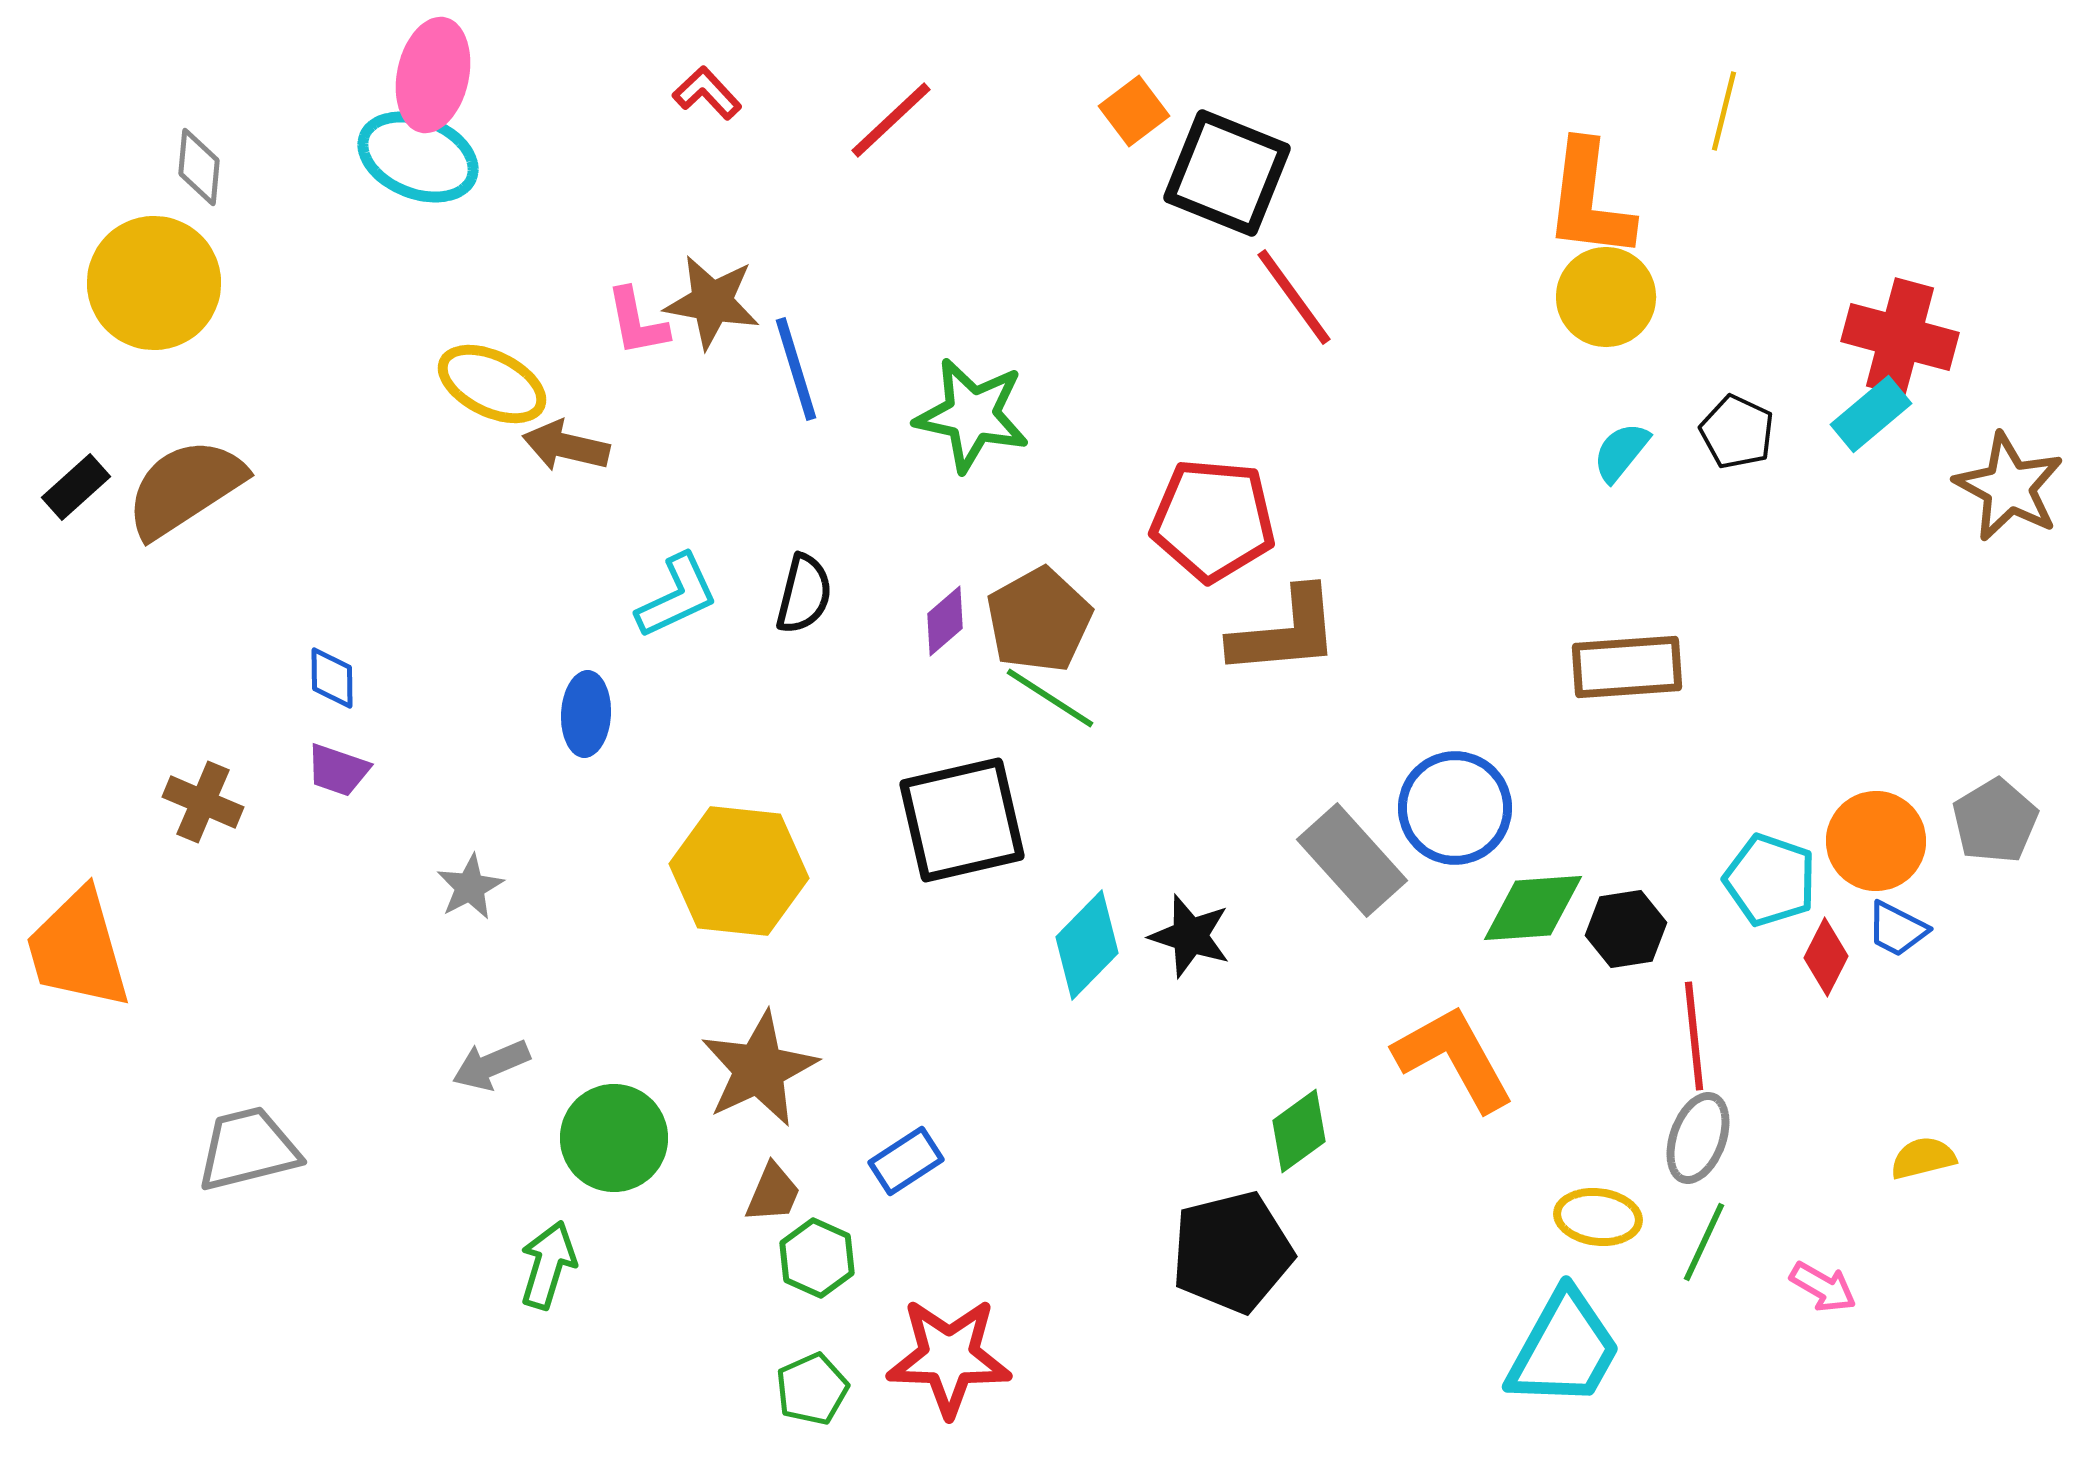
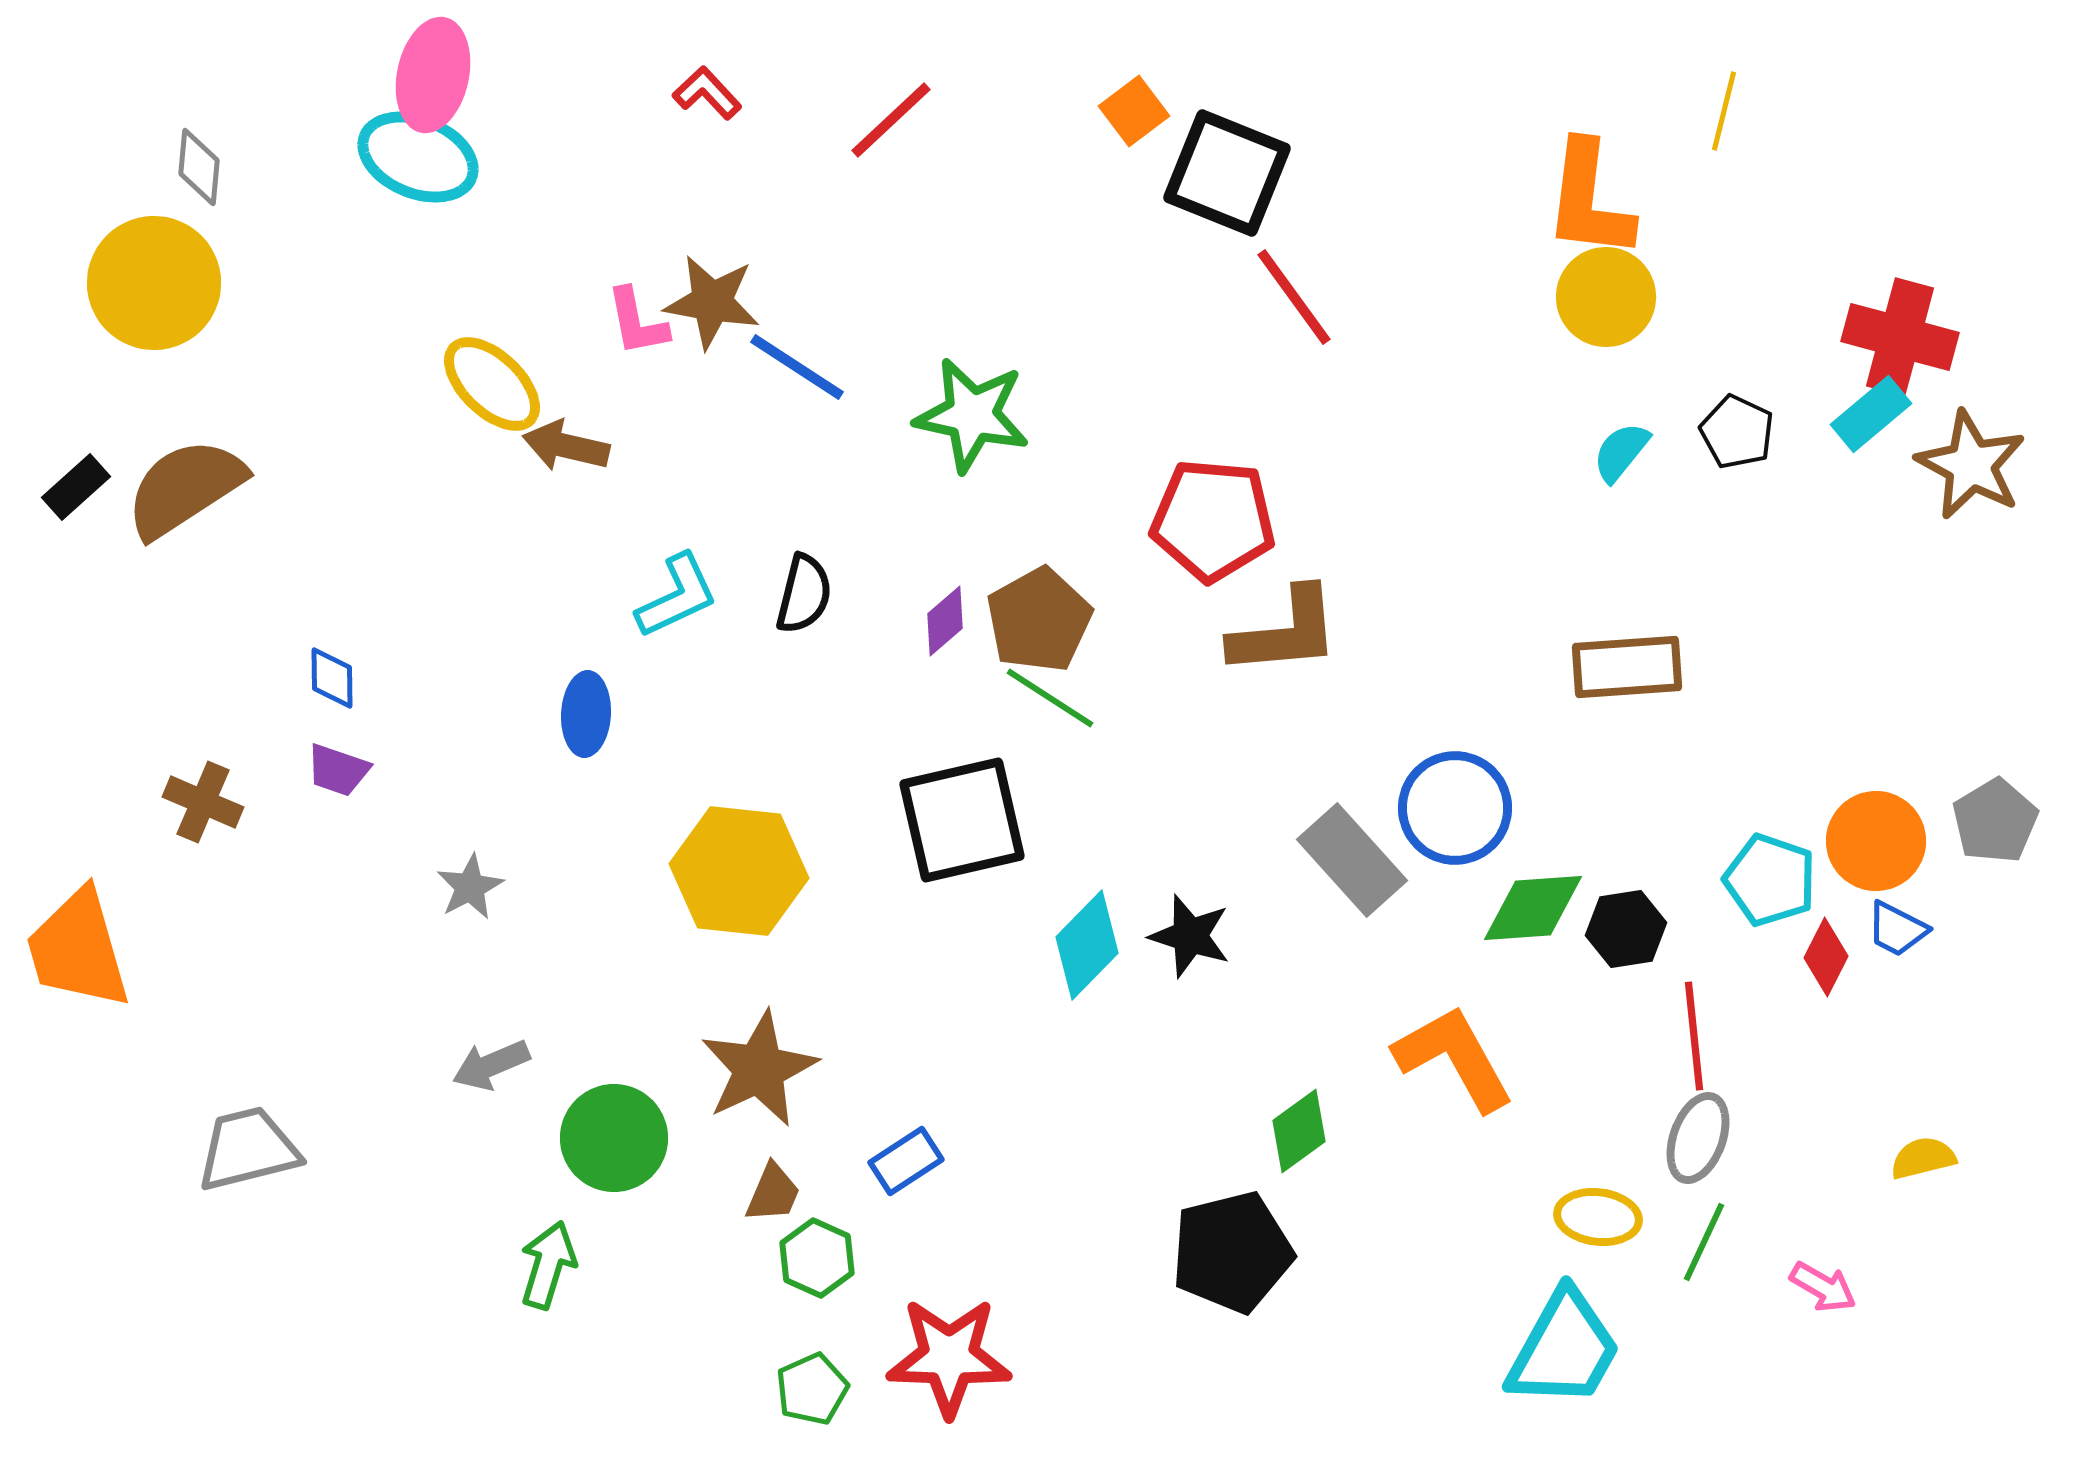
blue line at (796, 369): moved 1 px right, 2 px up; rotated 40 degrees counterclockwise
yellow ellipse at (492, 384): rotated 18 degrees clockwise
brown star at (2009, 487): moved 38 px left, 22 px up
